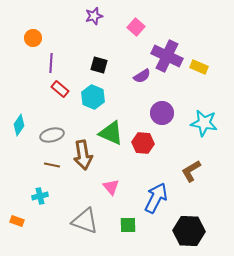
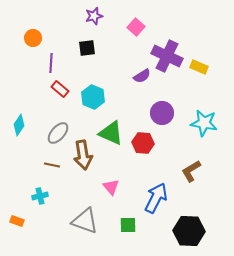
black square: moved 12 px left, 17 px up; rotated 24 degrees counterclockwise
gray ellipse: moved 6 px right, 2 px up; rotated 35 degrees counterclockwise
